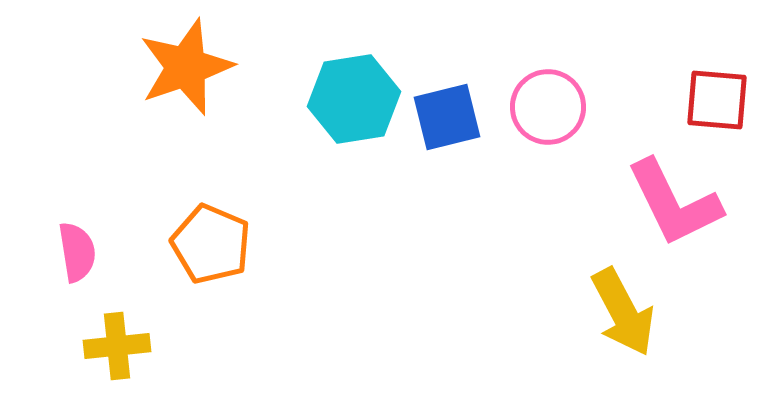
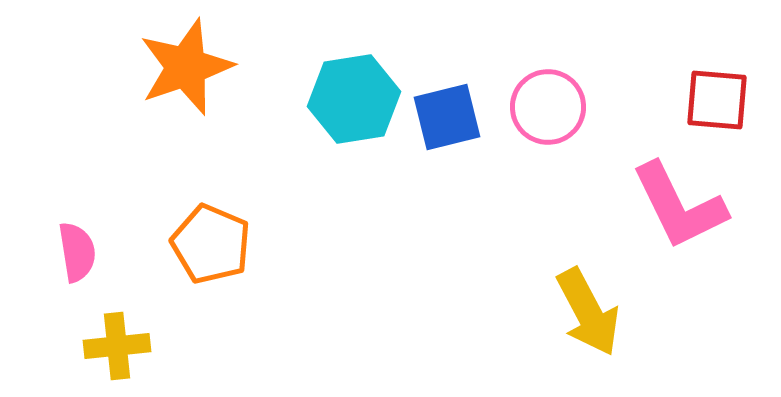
pink L-shape: moved 5 px right, 3 px down
yellow arrow: moved 35 px left
